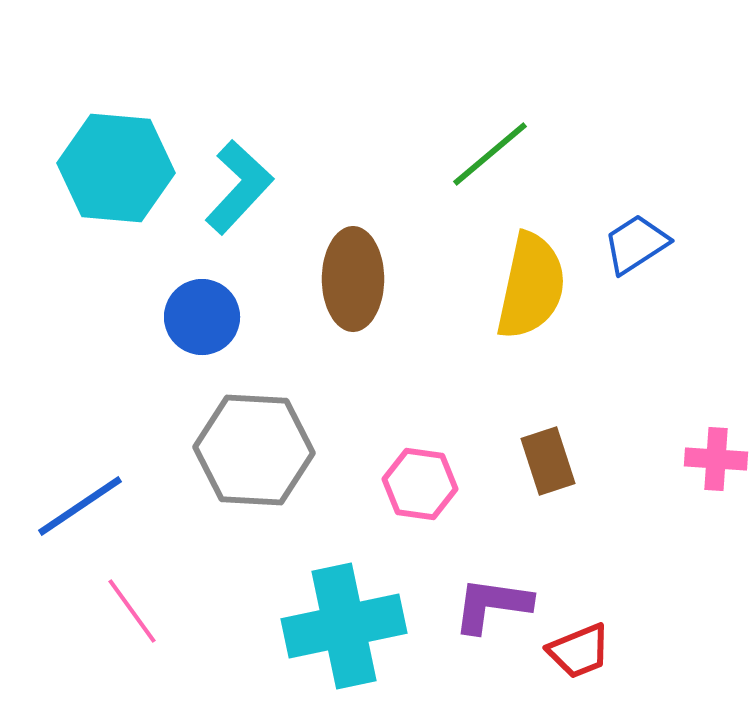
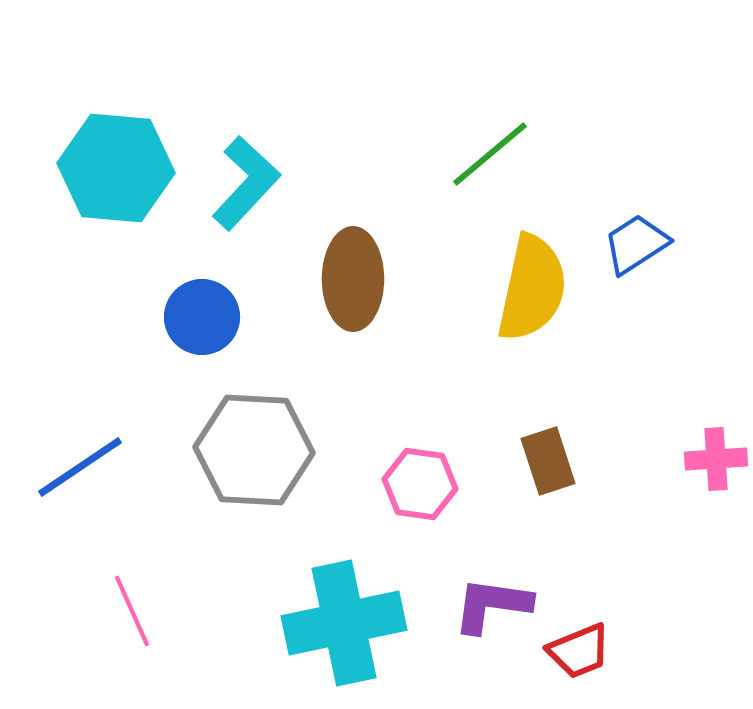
cyan L-shape: moved 7 px right, 4 px up
yellow semicircle: moved 1 px right, 2 px down
pink cross: rotated 8 degrees counterclockwise
blue line: moved 39 px up
pink line: rotated 12 degrees clockwise
cyan cross: moved 3 px up
